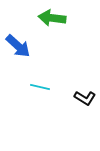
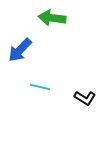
blue arrow: moved 2 px right, 4 px down; rotated 92 degrees clockwise
